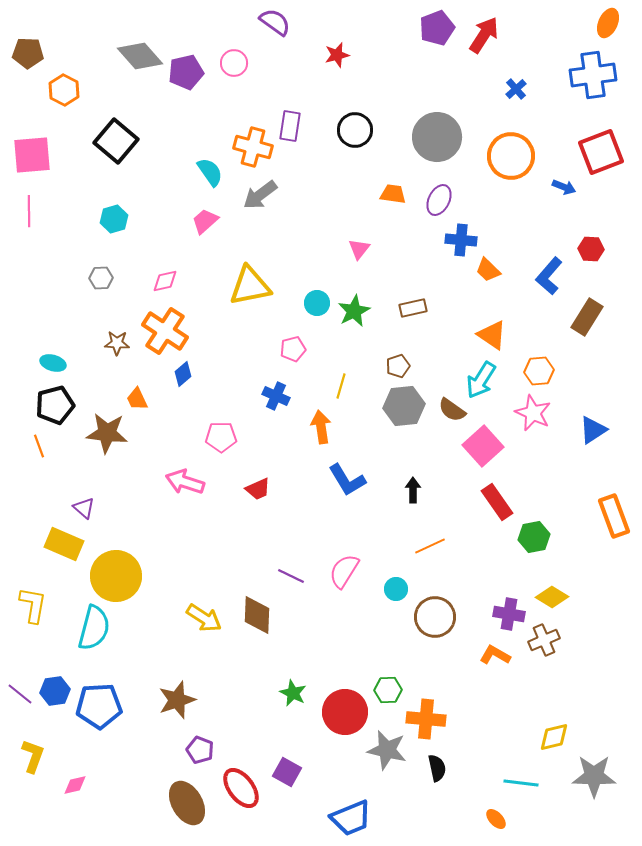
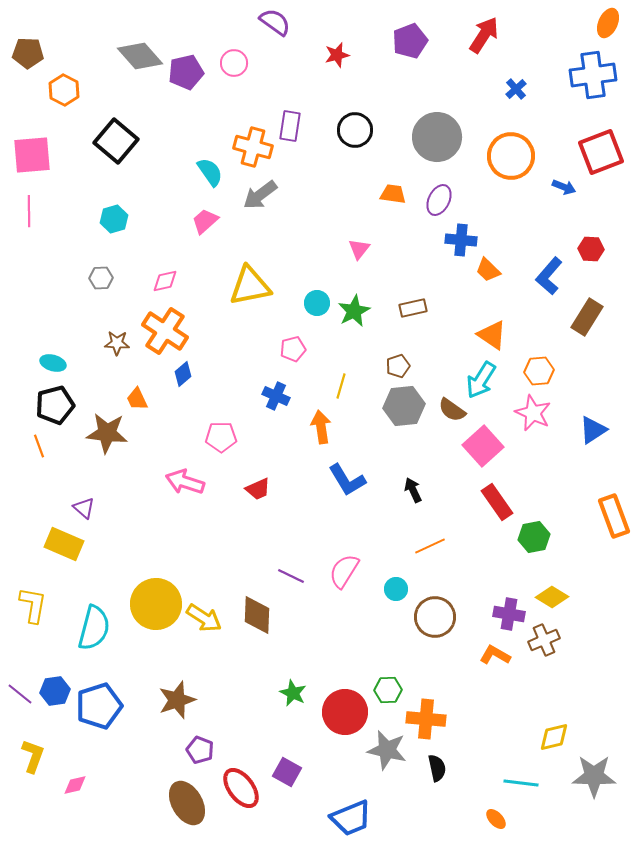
purple pentagon at (437, 28): moved 27 px left, 13 px down
black arrow at (413, 490): rotated 25 degrees counterclockwise
yellow circle at (116, 576): moved 40 px right, 28 px down
blue pentagon at (99, 706): rotated 15 degrees counterclockwise
